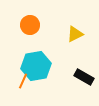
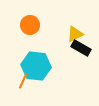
cyan hexagon: rotated 16 degrees clockwise
black rectangle: moved 3 px left, 29 px up
